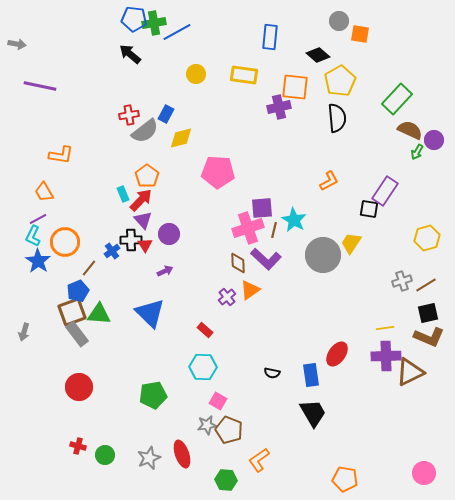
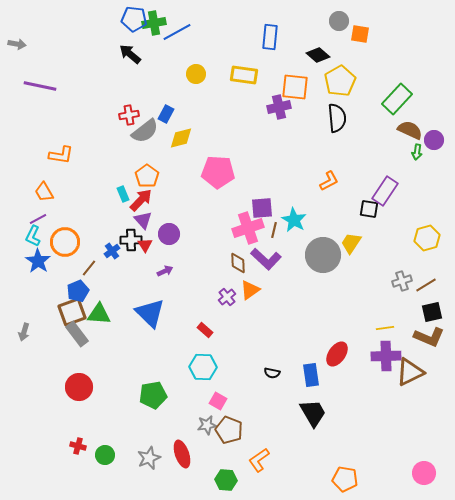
green arrow at (417, 152): rotated 21 degrees counterclockwise
black square at (428, 313): moved 4 px right, 1 px up
